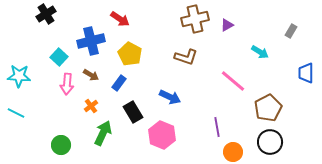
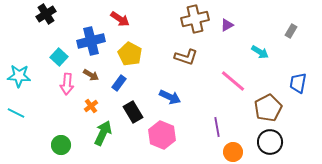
blue trapezoid: moved 8 px left, 10 px down; rotated 10 degrees clockwise
